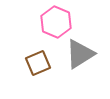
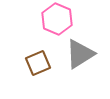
pink hexagon: moved 1 px right, 3 px up
